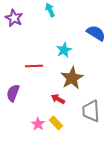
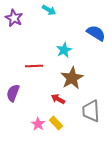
cyan arrow: moved 1 px left; rotated 144 degrees clockwise
